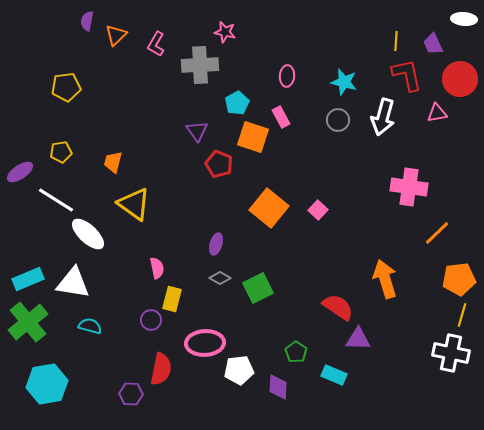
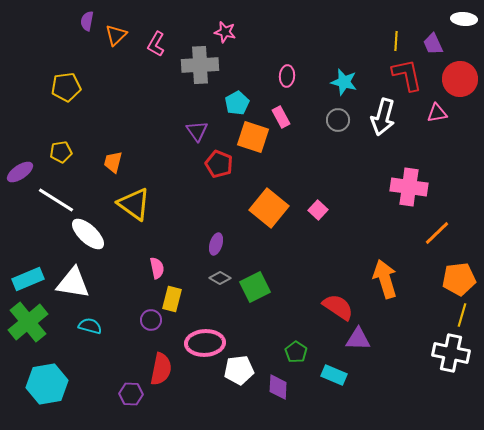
green square at (258, 288): moved 3 px left, 1 px up
